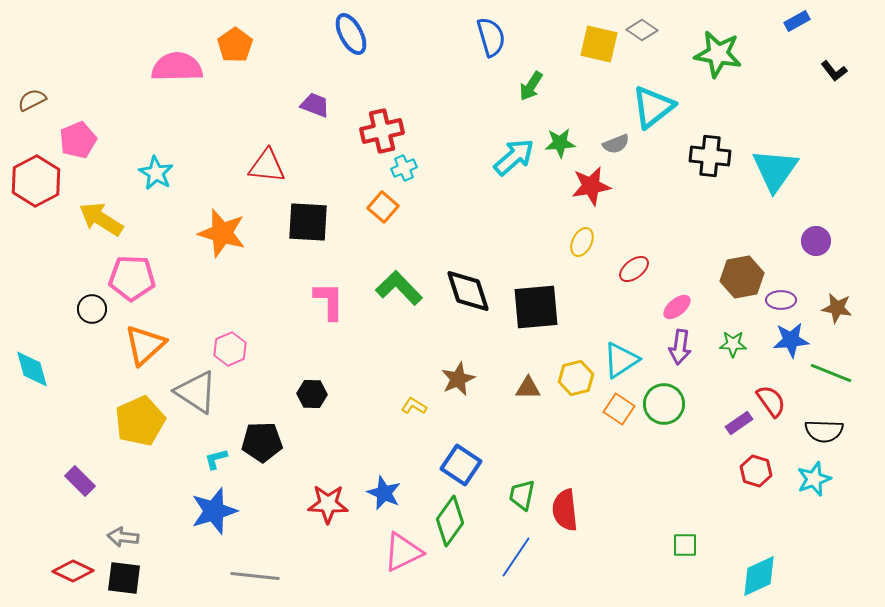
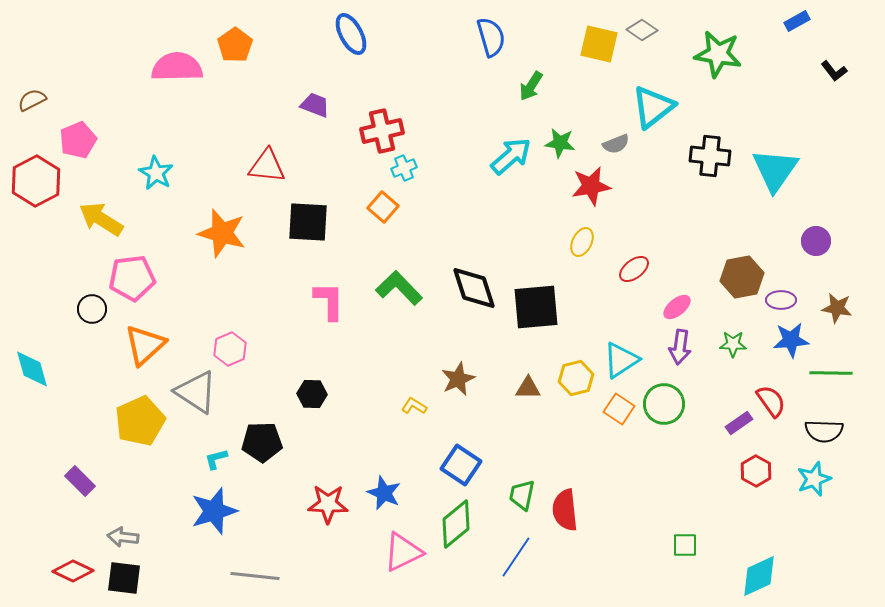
green star at (560, 143): rotated 12 degrees clockwise
cyan arrow at (514, 157): moved 3 px left, 1 px up
pink pentagon at (132, 278): rotated 9 degrees counterclockwise
black diamond at (468, 291): moved 6 px right, 3 px up
green line at (831, 373): rotated 21 degrees counterclockwise
red hexagon at (756, 471): rotated 12 degrees clockwise
green diamond at (450, 521): moved 6 px right, 3 px down; rotated 15 degrees clockwise
